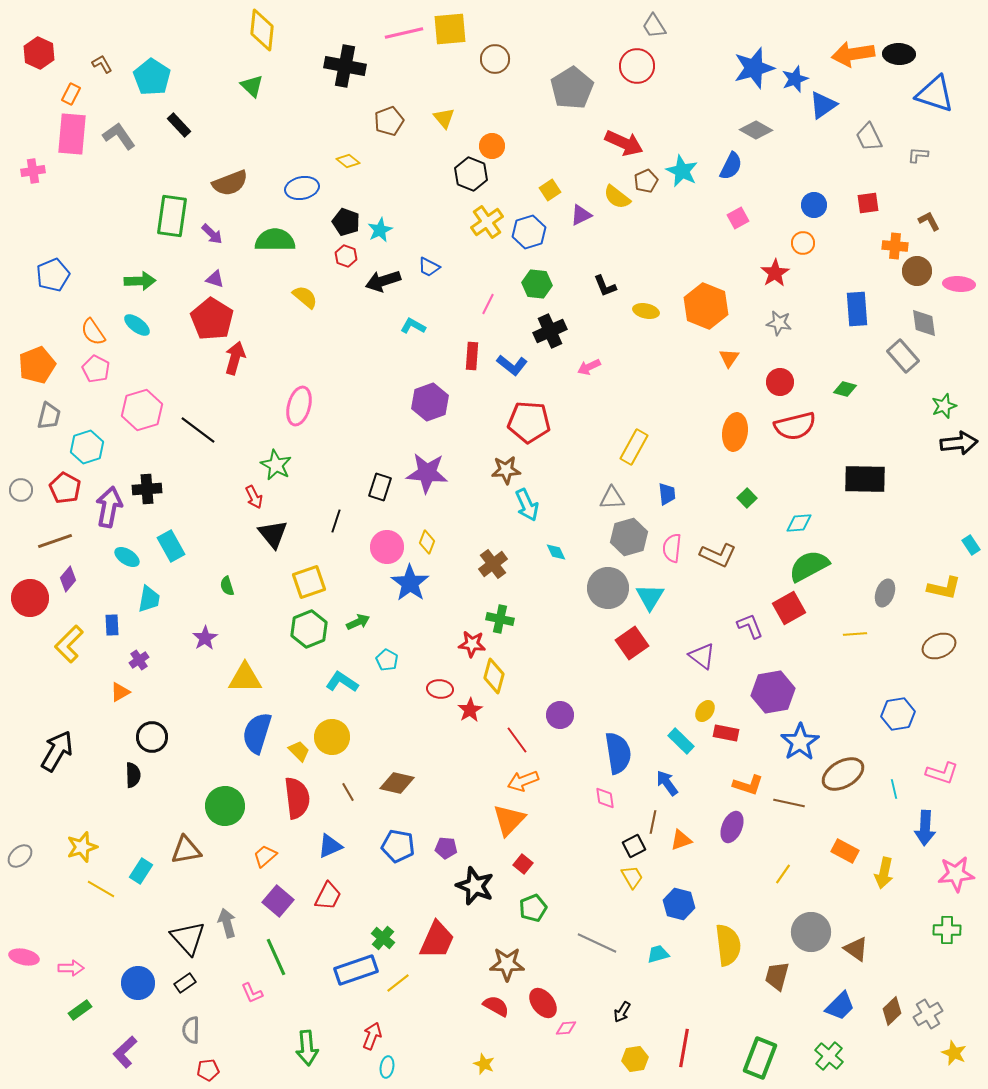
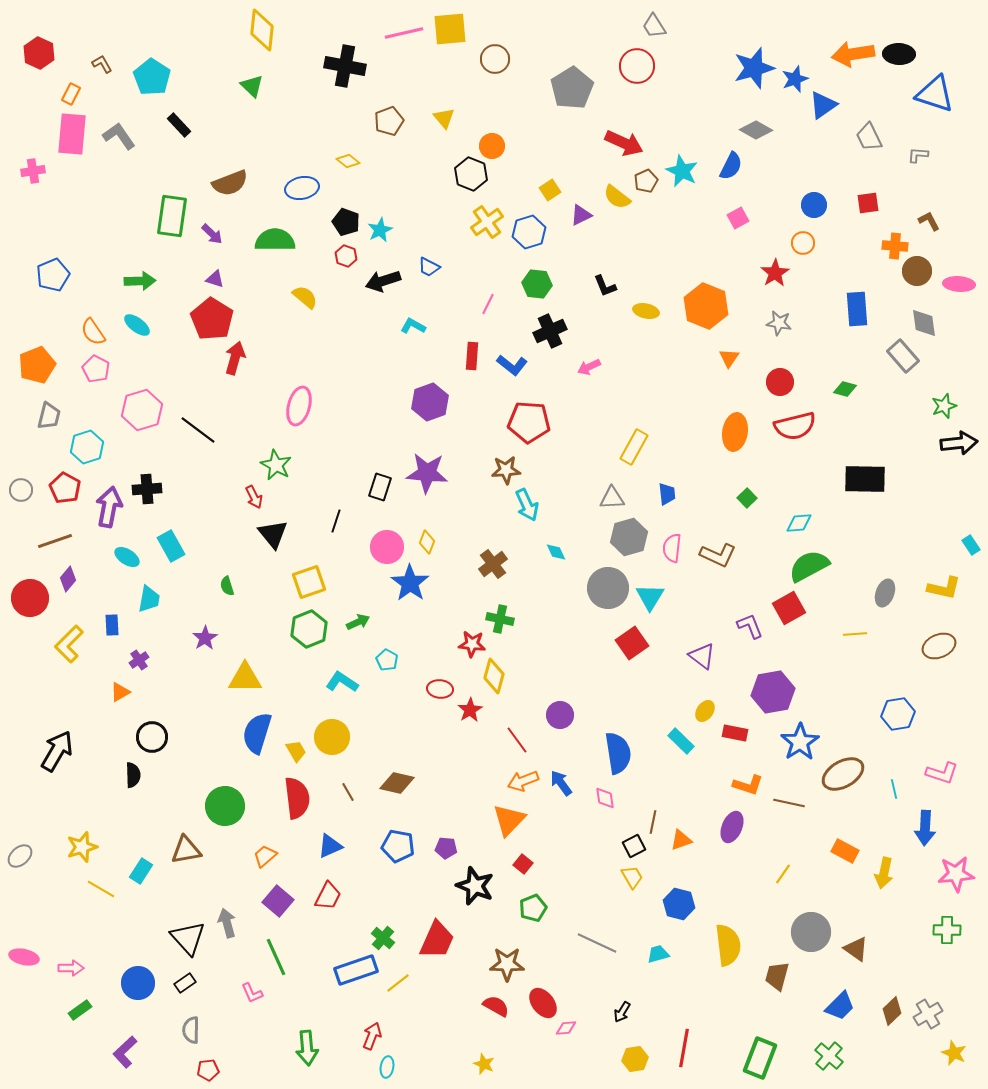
red rectangle at (726, 733): moved 9 px right
yellow trapezoid at (299, 751): moved 3 px left; rotated 15 degrees clockwise
blue arrow at (667, 783): moved 106 px left
